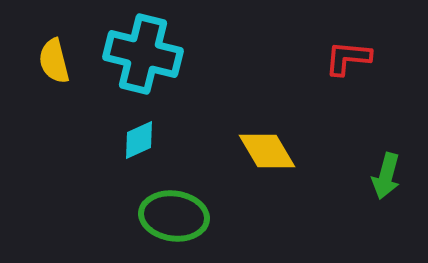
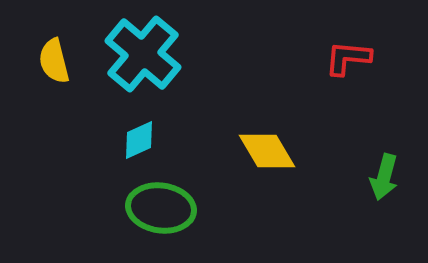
cyan cross: rotated 26 degrees clockwise
green arrow: moved 2 px left, 1 px down
green ellipse: moved 13 px left, 8 px up
